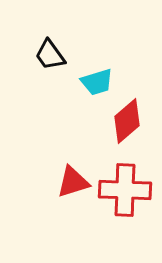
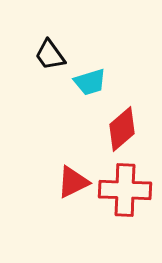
cyan trapezoid: moved 7 px left
red diamond: moved 5 px left, 8 px down
red triangle: rotated 9 degrees counterclockwise
